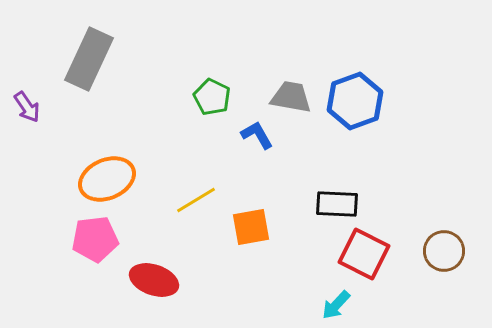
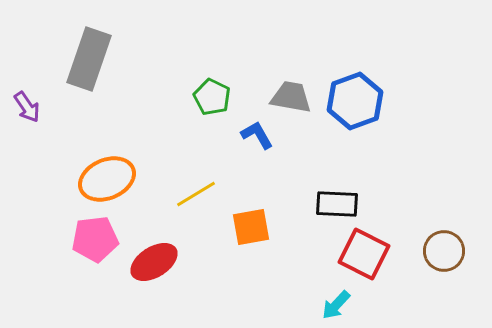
gray rectangle: rotated 6 degrees counterclockwise
yellow line: moved 6 px up
red ellipse: moved 18 px up; rotated 51 degrees counterclockwise
